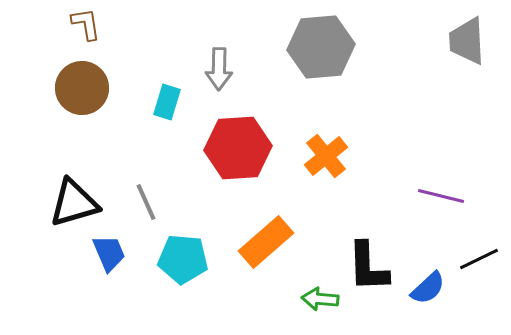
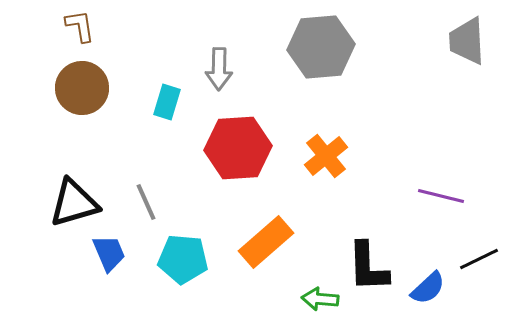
brown L-shape: moved 6 px left, 2 px down
